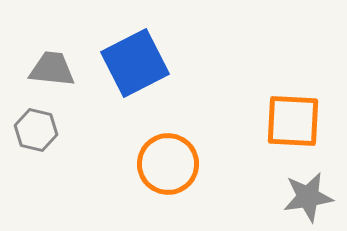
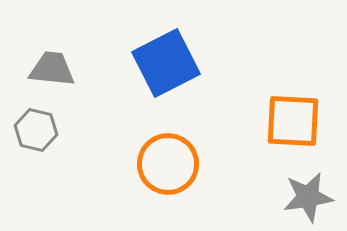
blue square: moved 31 px right
